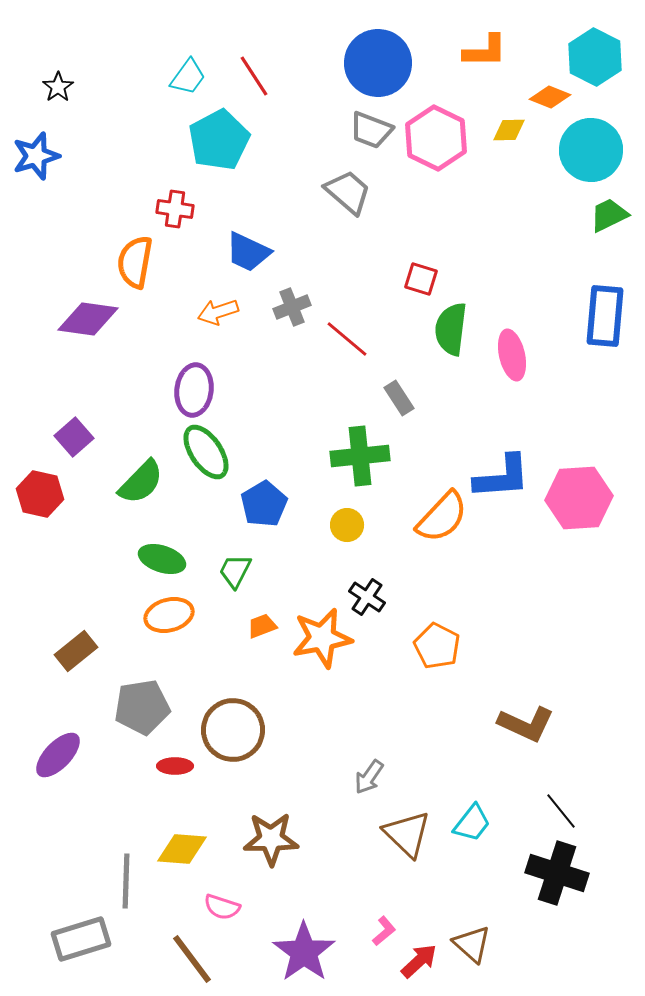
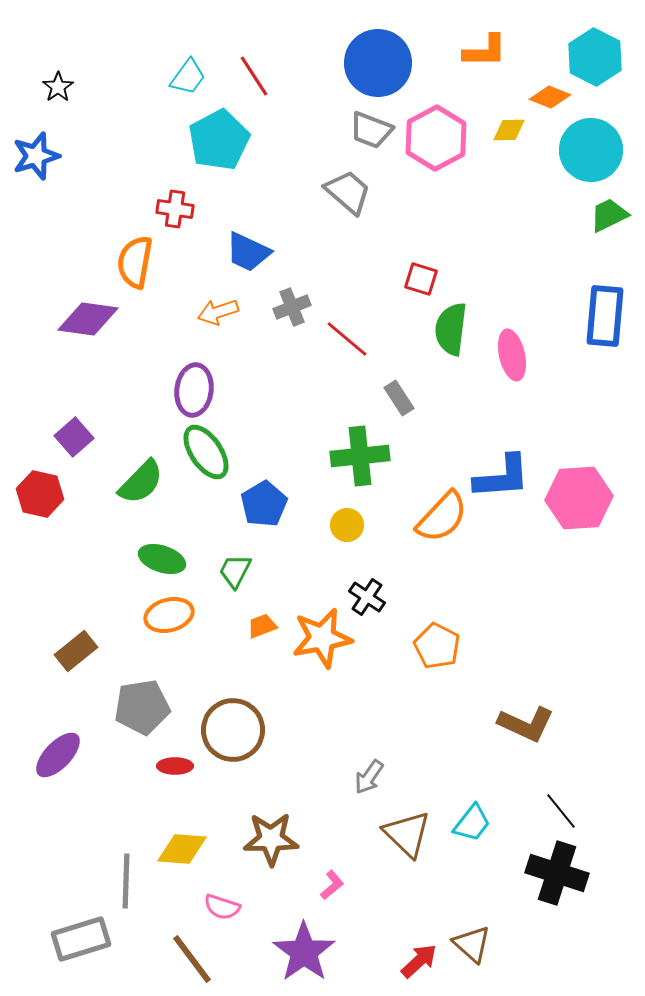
pink hexagon at (436, 138): rotated 6 degrees clockwise
pink L-shape at (384, 931): moved 52 px left, 46 px up
